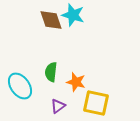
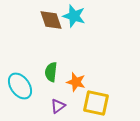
cyan star: moved 1 px right, 1 px down
